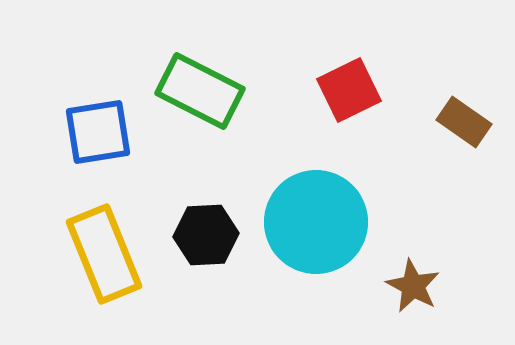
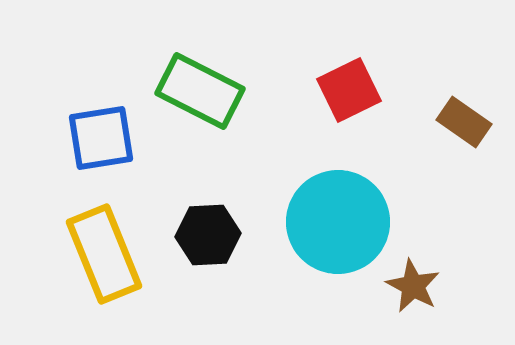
blue square: moved 3 px right, 6 px down
cyan circle: moved 22 px right
black hexagon: moved 2 px right
